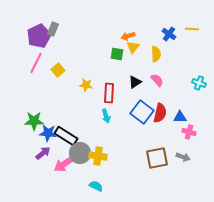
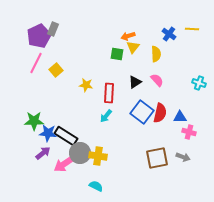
yellow square: moved 2 px left
cyan arrow: rotated 56 degrees clockwise
